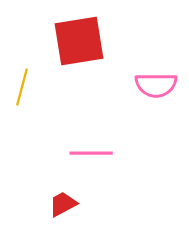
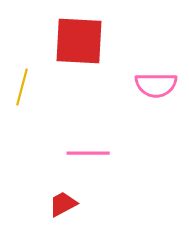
red square: rotated 12 degrees clockwise
pink line: moved 3 px left
